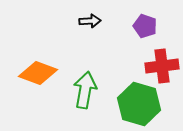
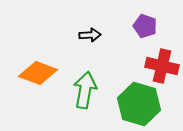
black arrow: moved 14 px down
red cross: rotated 20 degrees clockwise
